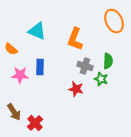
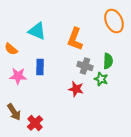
pink star: moved 2 px left, 1 px down
